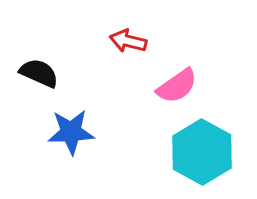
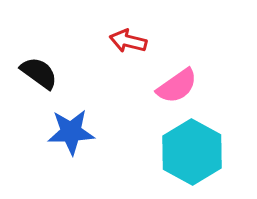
black semicircle: rotated 12 degrees clockwise
cyan hexagon: moved 10 px left
